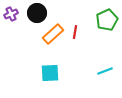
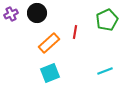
orange rectangle: moved 4 px left, 9 px down
cyan square: rotated 18 degrees counterclockwise
